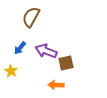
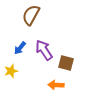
brown semicircle: moved 2 px up
purple arrow: moved 2 px left, 1 px up; rotated 35 degrees clockwise
brown square: rotated 28 degrees clockwise
yellow star: rotated 24 degrees clockwise
